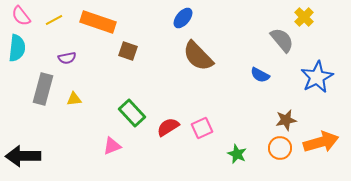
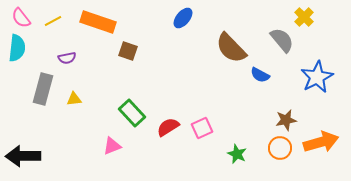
pink semicircle: moved 2 px down
yellow line: moved 1 px left, 1 px down
brown semicircle: moved 33 px right, 8 px up
